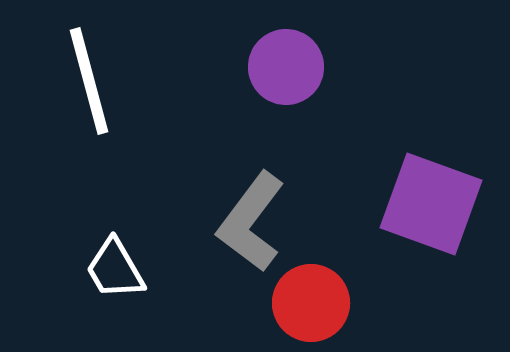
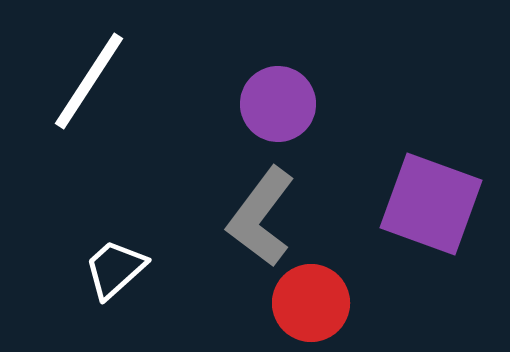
purple circle: moved 8 px left, 37 px down
white line: rotated 48 degrees clockwise
gray L-shape: moved 10 px right, 5 px up
white trapezoid: rotated 78 degrees clockwise
